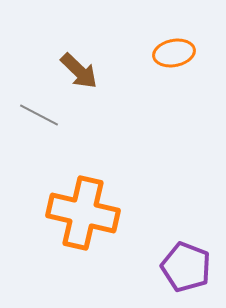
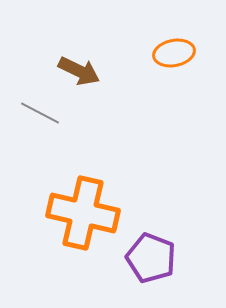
brown arrow: rotated 18 degrees counterclockwise
gray line: moved 1 px right, 2 px up
purple pentagon: moved 35 px left, 9 px up
